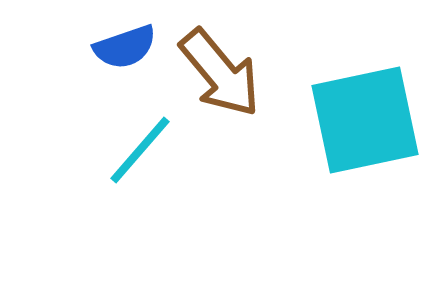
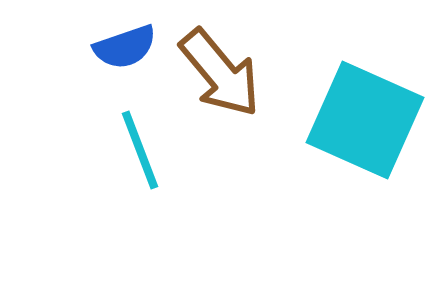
cyan square: rotated 36 degrees clockwise
cyan line: rotated 62 degrees counterclockwise
